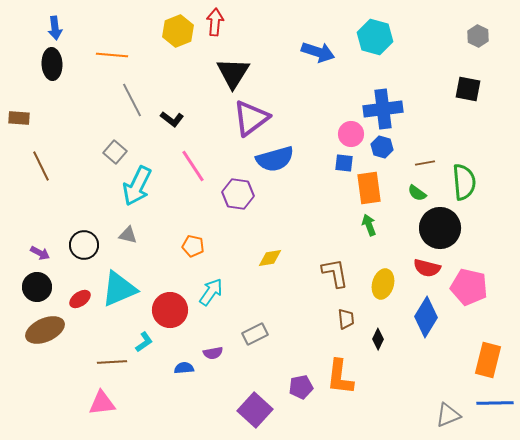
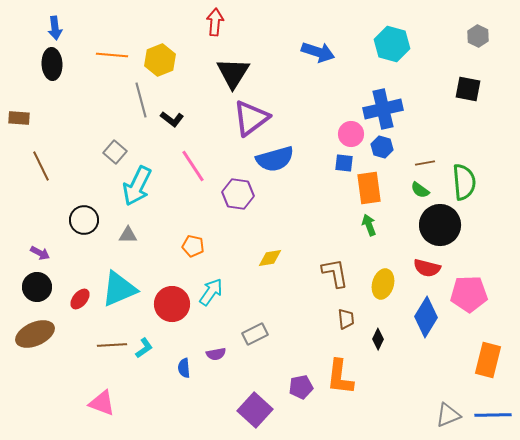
yellow hexagon at (178, 31): moved 18 px left, 29 px down
cyan hexagon at (375, 37): moved 17 px right, 7 px down
gray line at (132, 100): moved 9 px right; rotated 12 degrees clockwise
blue cross at (383, 109): rotated 6 degrees counterclockwise
green semicircle at (417, 193): moved 3 px right, 3 px up
black circle at (440, 228): moved 3 px up
gray triangle at (128, 235): rotated 12 degrees counterclockwise
black circle at (84, 245): moved 25 px up
pink pentagon at (469, 287): moved 7 px down; rotated 15 degrees counterclockwise
red ellipse at (80, 299): rotated 15 degrees counterclockwise
red circle at (170, 310): moved 2 px right, 6 px up
brown ellipse at (45, 330): moved 10 px left, 4 px down
cyan L-shape at (144, 342): moved 6 px down
purple semicircle at (213, 353): moved 3 px right, 1 px down
brown line at (112, 362): moved 17 px up
blue semicircle at (184, 368): rotated 90 degrees counterclockwise
pink triangle at (102, 403): rotated 28 degrees clockwise
blue line at (495, 403): moved 2 px left, 12 px down
